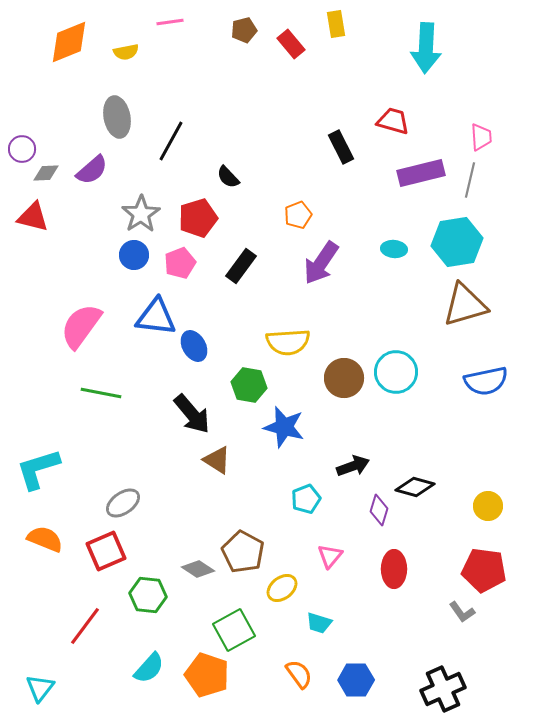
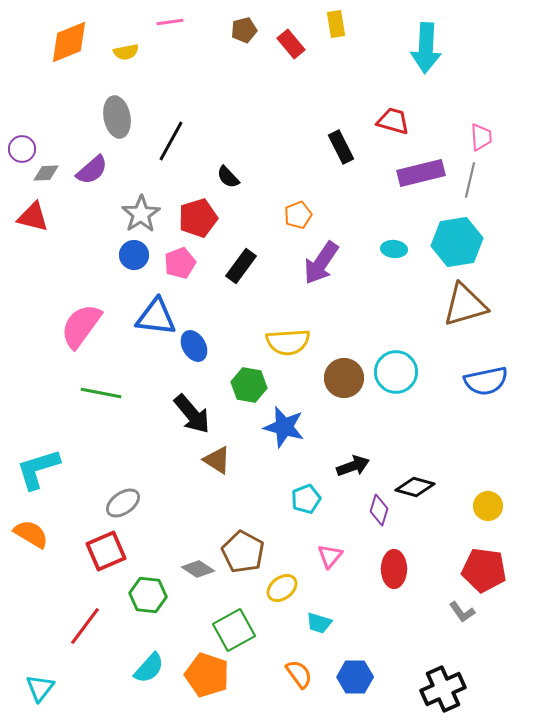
orange semicircle at (45, 539): moved 14 px left, 5 px up; rotated 9 degrees clockwise
blue hexagon at (356, 680): moved 1 px left, 3 px up
